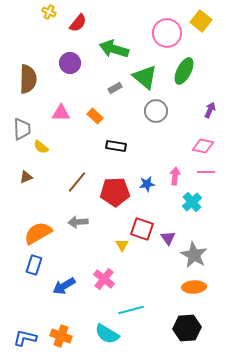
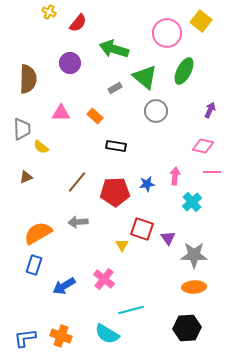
pink line: moved 6 px right
gray star: rotated 28 degrees counterclockwise
blue L-shape: rotated 20 degrees counterclockwise
